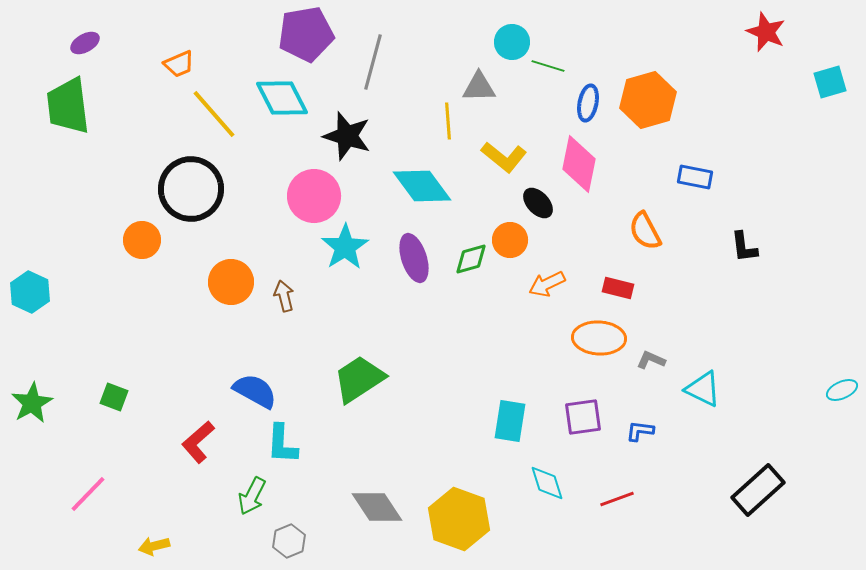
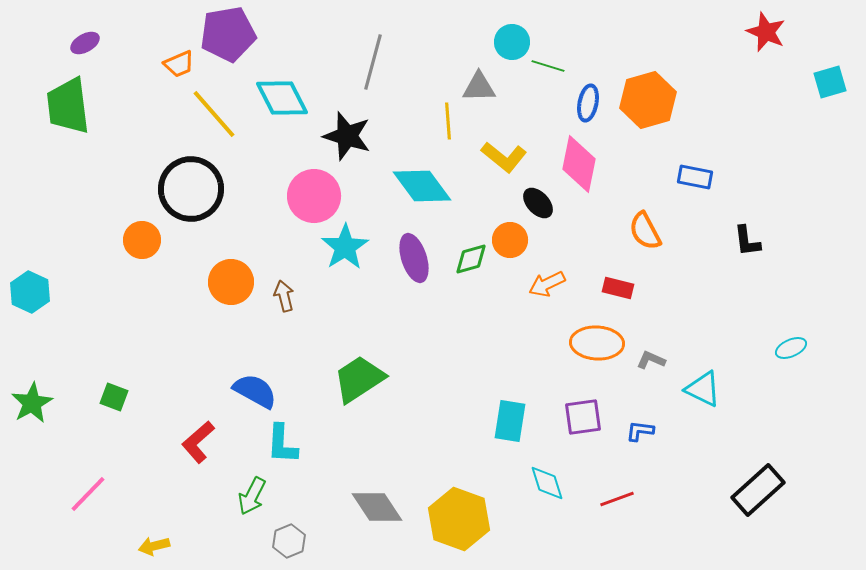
purple pentagon at (306, 34): moved 78 px left
black L-shape at (744, 247): moved 3 px right, 6 px up
orange ellipse at (599, 338): moved 2 px left, 5 px down
cyan ellipse at (842, 390): moved 51 px left, 42 px up
